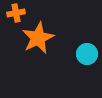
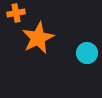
cyan circle: moved 1 px up
